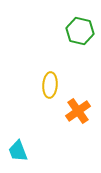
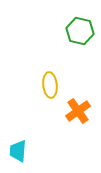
yellow ellipse: rotated 10 degrees counterclockwise
cyan trapezoid: rotated 25 degrees clockwise
